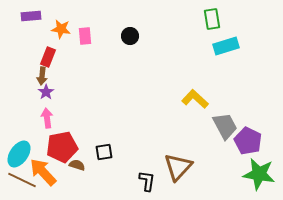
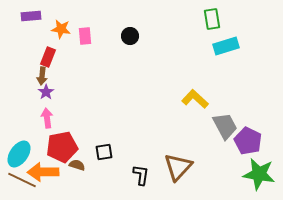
orange arrow: rotated 48 degrees counterclockwise
black L-shape: moved 6 px left, 6 px up
